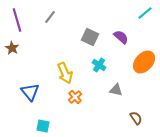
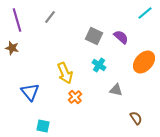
gray square: moved 4 px right, 1 px up
brown star: rotated 16 degrees counterclockwise
